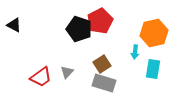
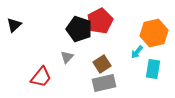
black triangle: rotated 49 degrees clockwise
cyan arrow: moved 2 px right; rotated 32 degrees clockwise
gray triangle: moved 15 px up
red trapezoid: rotated 15 degrees counterclockwise
gray rectangle: rotated 30 degrees counterclockwise
